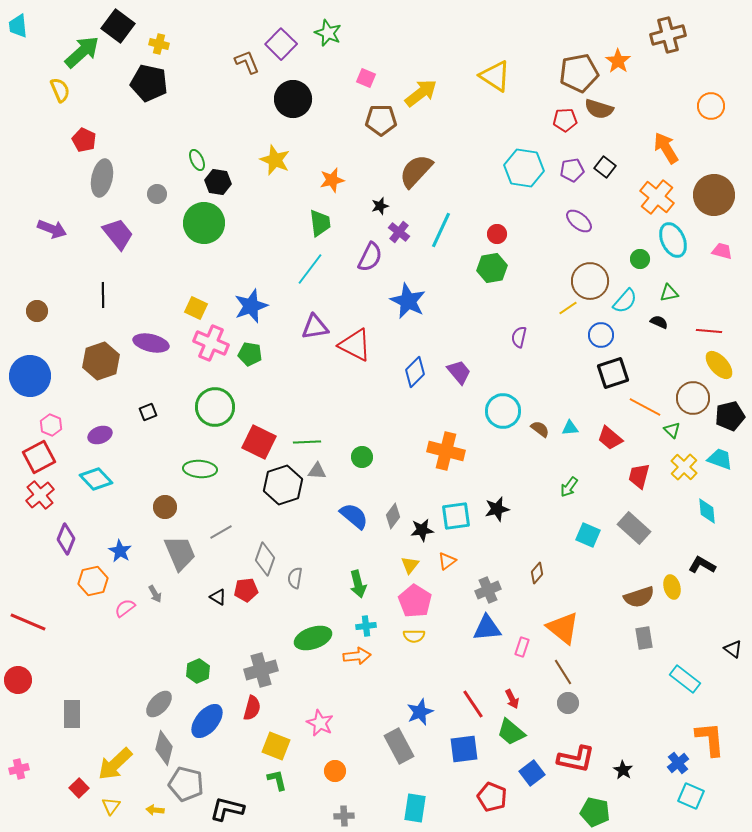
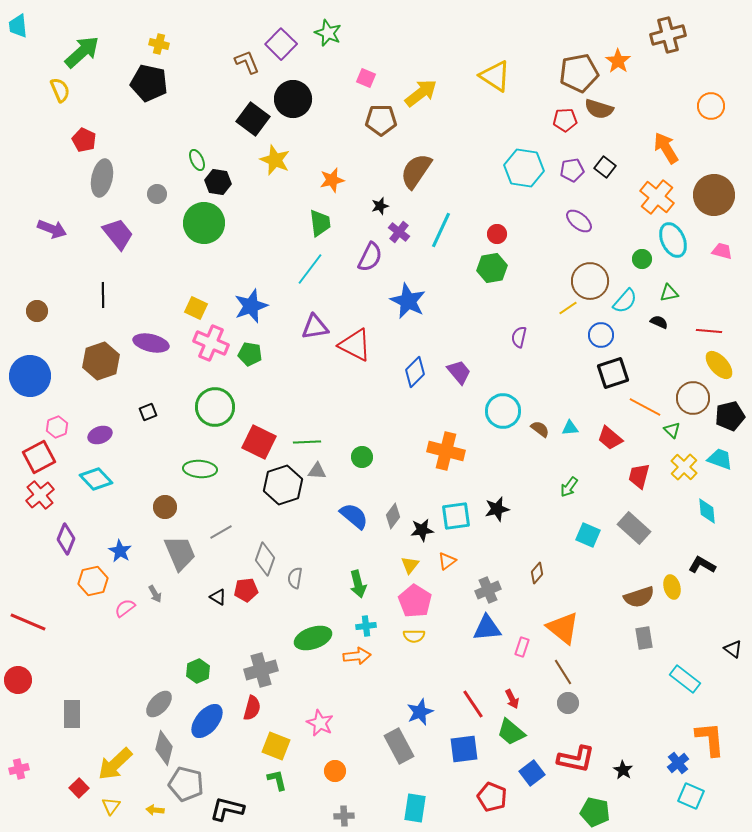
black square at (118, 26): moved 135 px right, 93 px down
brown semicircle at (416, 171): rotated 9 degrees counterclockwise
green circle at (640, 259): moved 2 px right
pink hexagon at (51, 425): moved 6 px right, 2 px down; rotated 15 degrees clockwise
